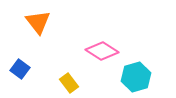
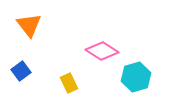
orange triangle: moved 9 px left, 3 px down
blue square: moved 1 px right, 2 px down; rotated 18 degrees clockwise
yellow rectangle: rotated 12 degrees clockwise
